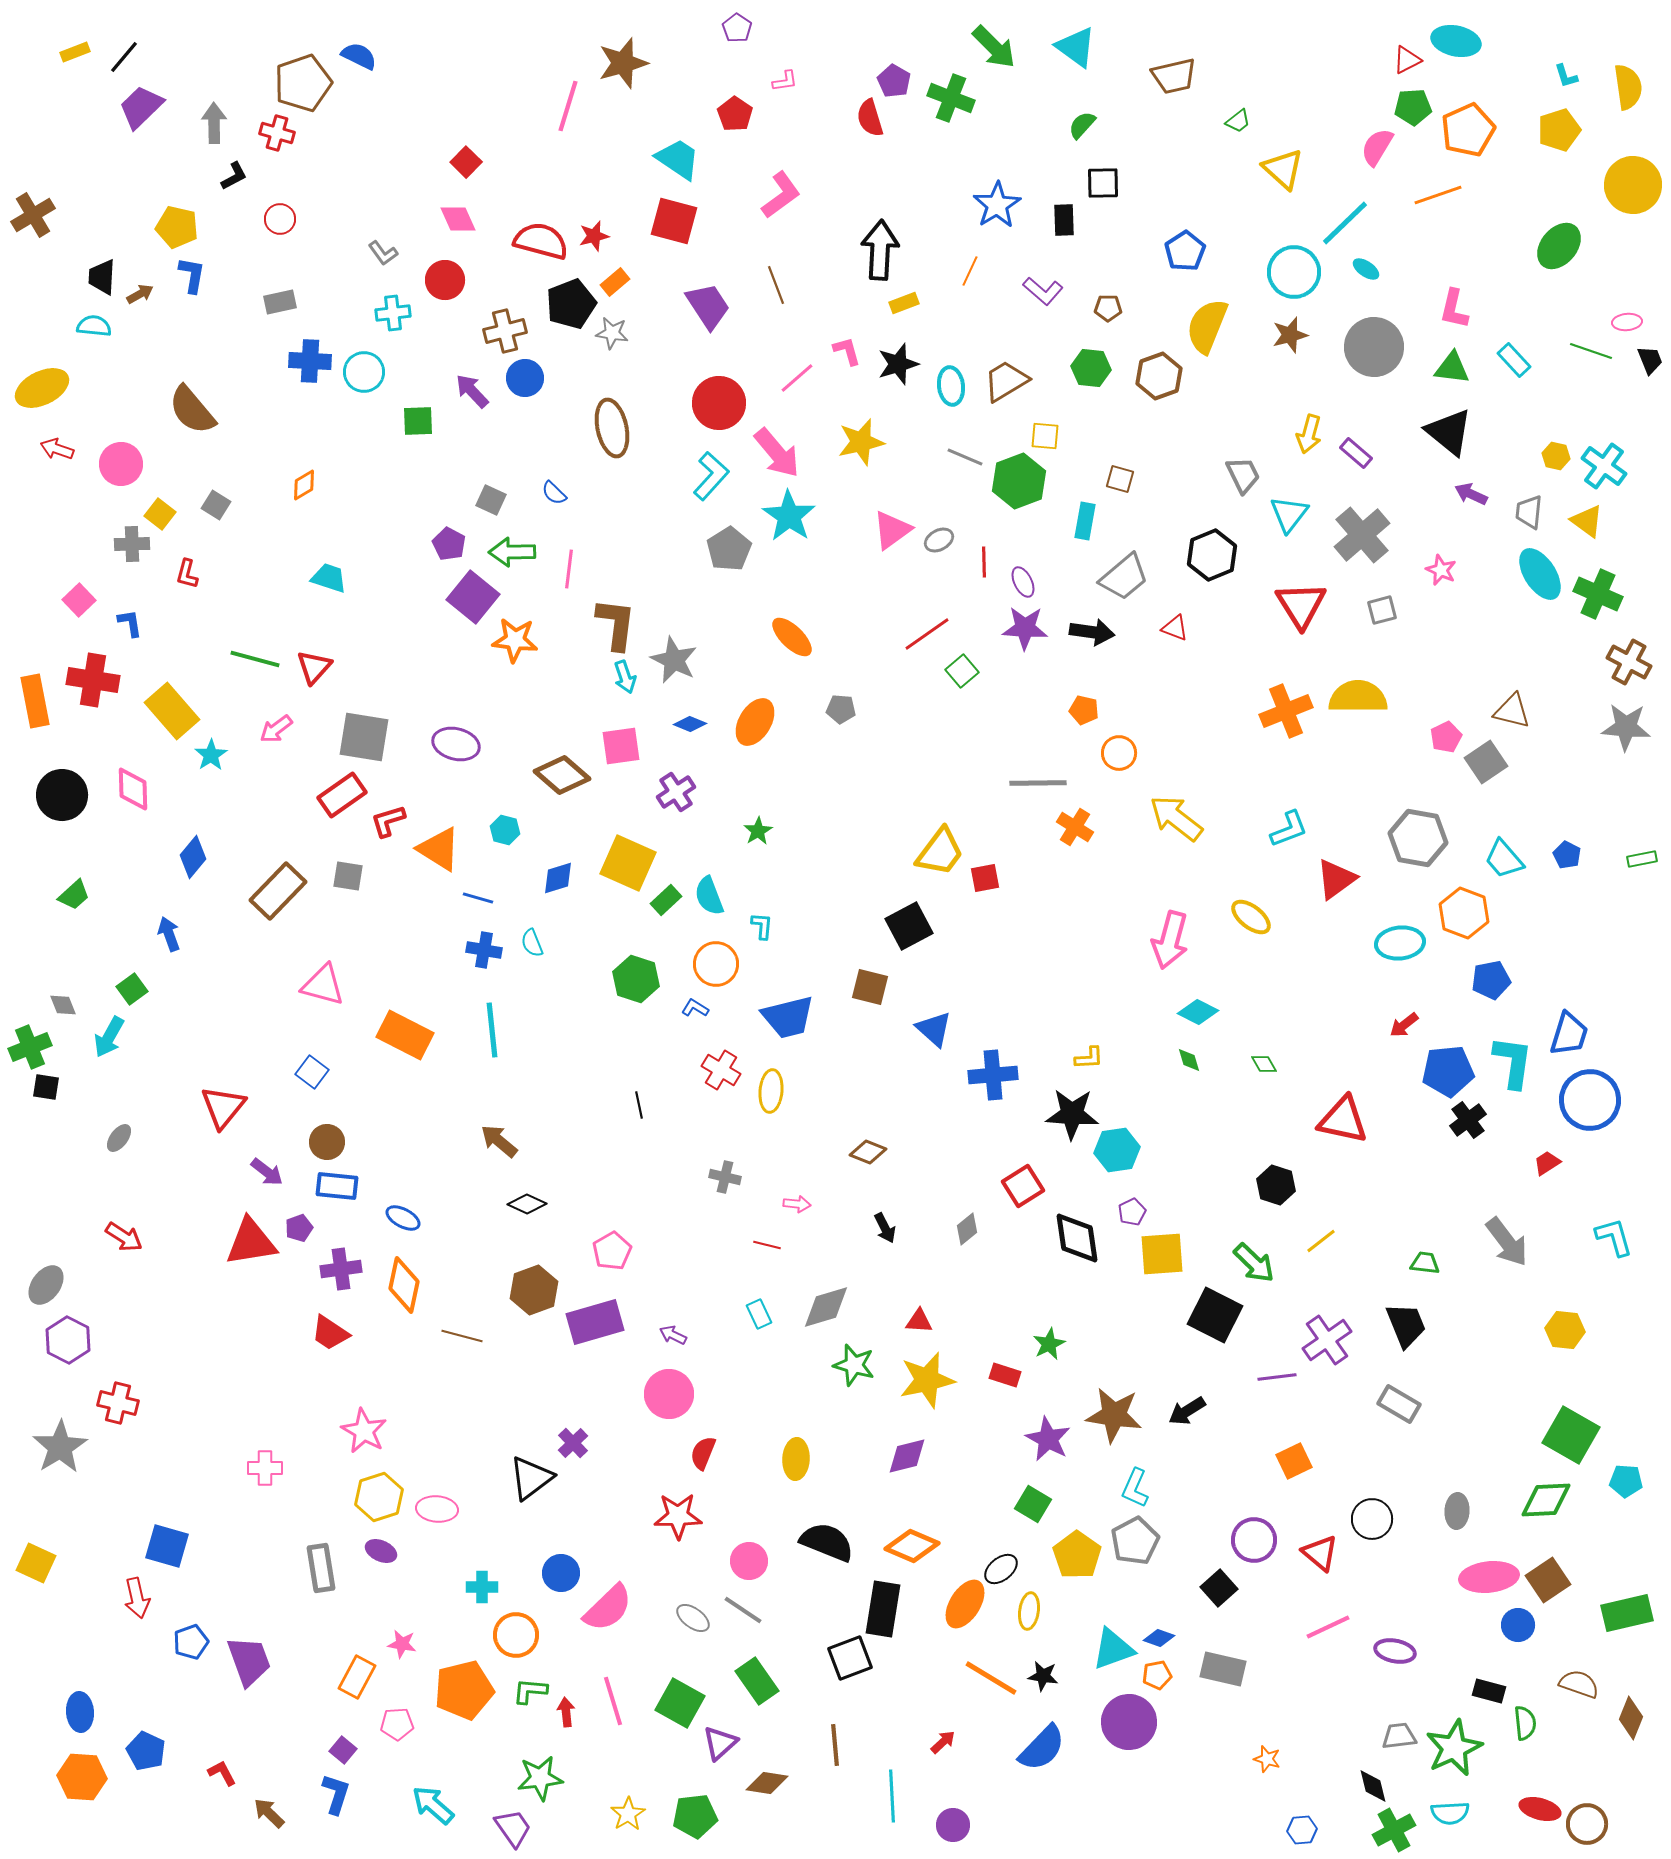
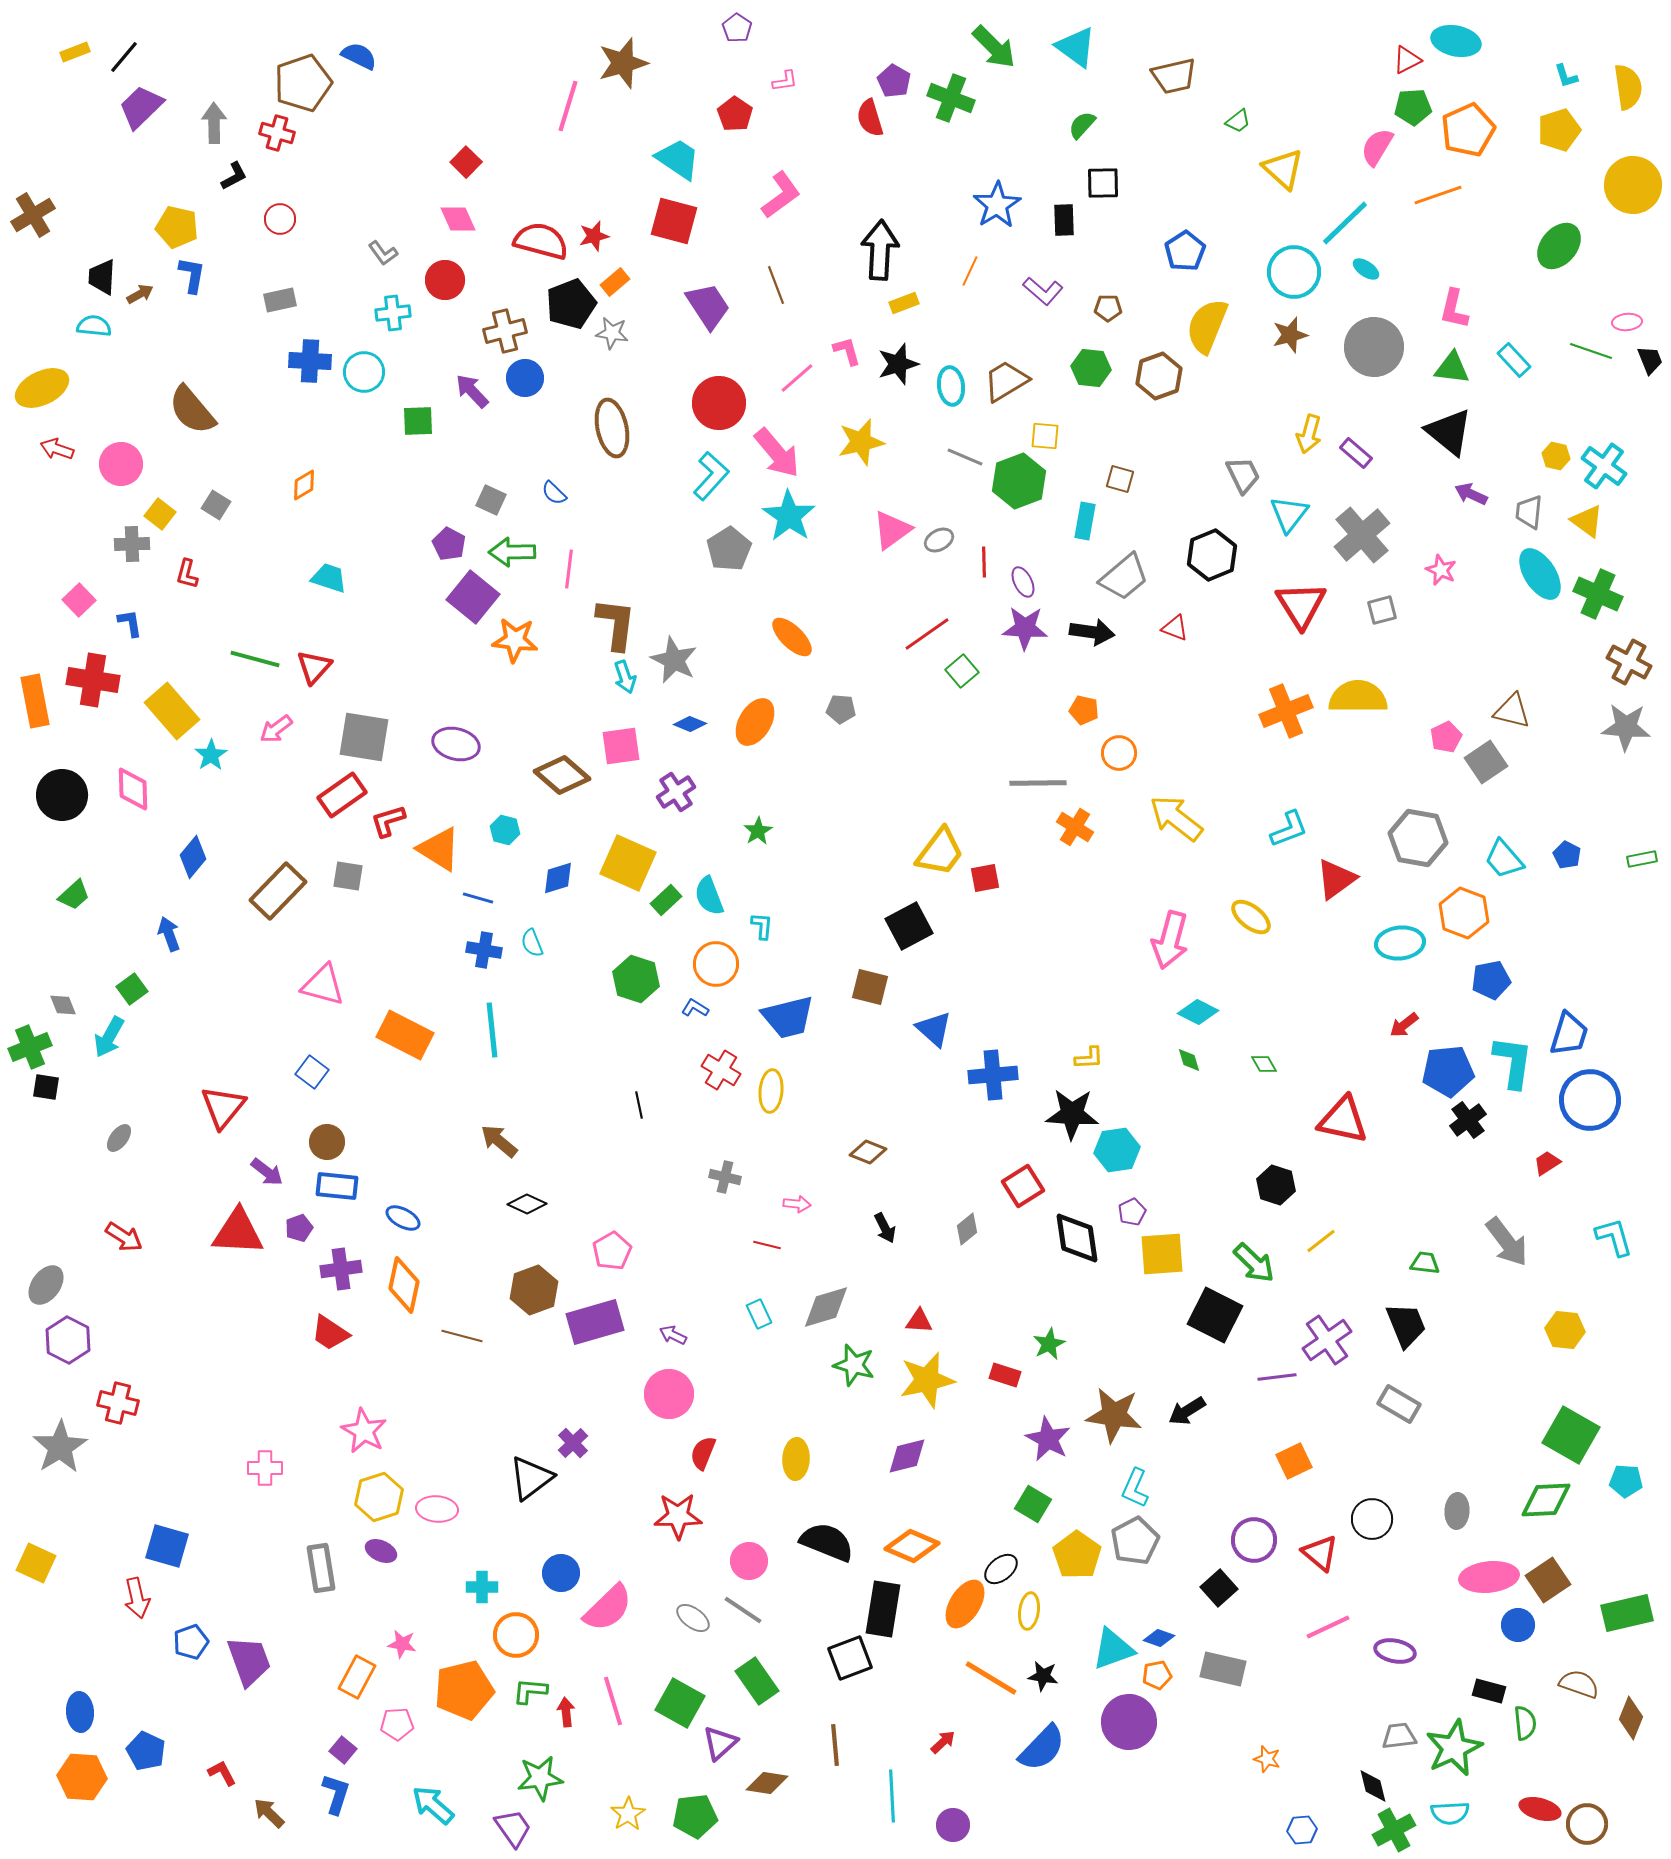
gray rectangle at (280, 302): moved 2 px up
red triangle at (251, 1242): moved 13 px left, 10 px up; rotated 12 degrees clockwise
